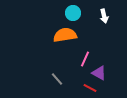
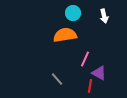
red line: moved 2 px up; rotated 72 degrees clockwise
